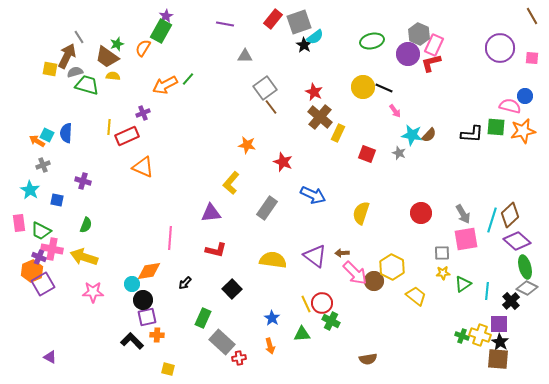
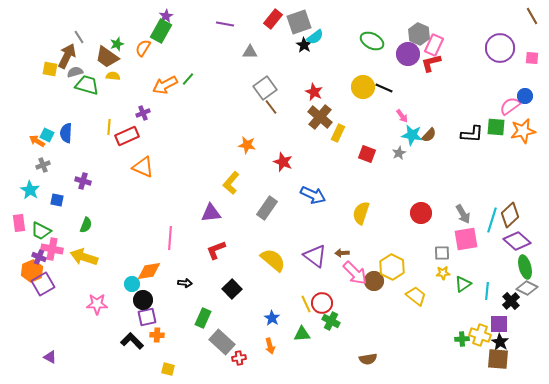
green ellipse at (372, 41): rotated 40 degrees clockwise
gray triangle at (245, 56): moved 5 px right, 4 px up
pink semicircle at (510, 106): rotated 50 degrees counterclockwise
pink arrow at (395, 111): moved 7 px right, 5 px down
gray star at (399, 153): rotated 24 degrees clockwise
red L-shape at (216, 250): rotated 145 degrees clockwise
yellow semicircle at (273, 260): rotated 32 degrees clockwise
black arrow at (185, 283): rotated 128 degrees counterclockwise
pink star at (93, 292): moved 4 px right, 12 px down
green cross at (462, 336): moved 3 px down; rotated 24 degrees counterclockwise
